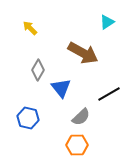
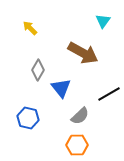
cyan triangle: moved 4 px left, 1 px up; rotated 21 degrees counterclockwise
gray semicircle: moved 1 px left, 1 px up
